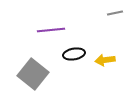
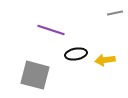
purple line: rotated 24 degrees clockwise
black ellipse: moved 2 px right
gray square: moved 2 px right, 1 px down; rotated 24 degrees counterclockwise
